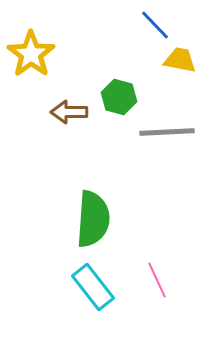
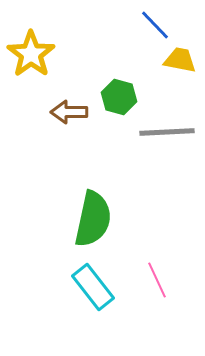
green semicircle: rotated 8 degrees clockwise
